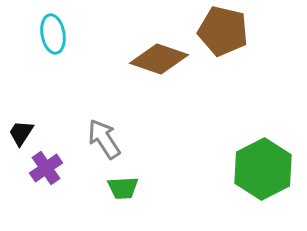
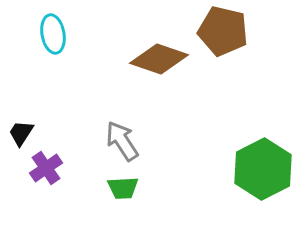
gray arrow: moved 18 px right, 2 px down
